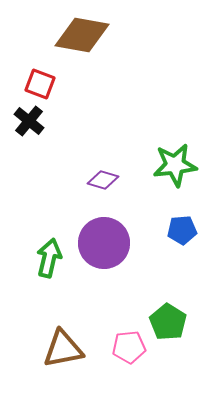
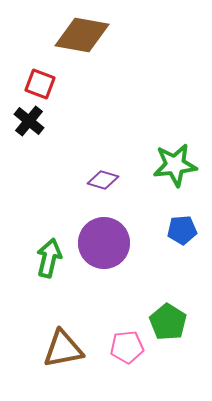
pink pentagon: moved 2 px left
